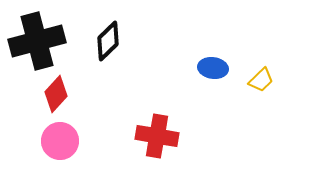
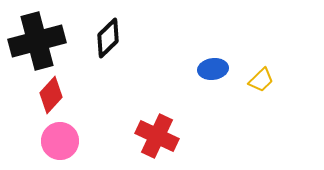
black diamond: moved 3 px up
blue ellipse: moved 1 px down; rotated 16 degrees counterclockwise
red diamond: moved 5 px left, 1 px down
red cross: rotated 15 degrees clockwise
